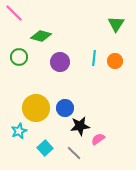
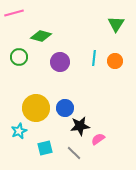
pink line: rotated 60 degrees counterclockwise
cyan square: rotated 28 degrees clockwise
